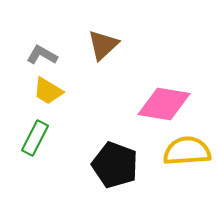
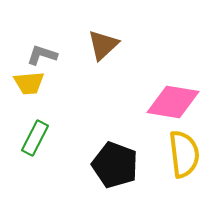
gray L-shape: rotated 12 degrees counterclockwise
yellow trapezoid: moved 19 px left, 8 px up; rotated 36 degrees counterclockwise
pink diamond: moved 9 px right, 2 px up
yellow semicircle: moved 3 px left, 3 px down; rotated 87 degrees clockwise
